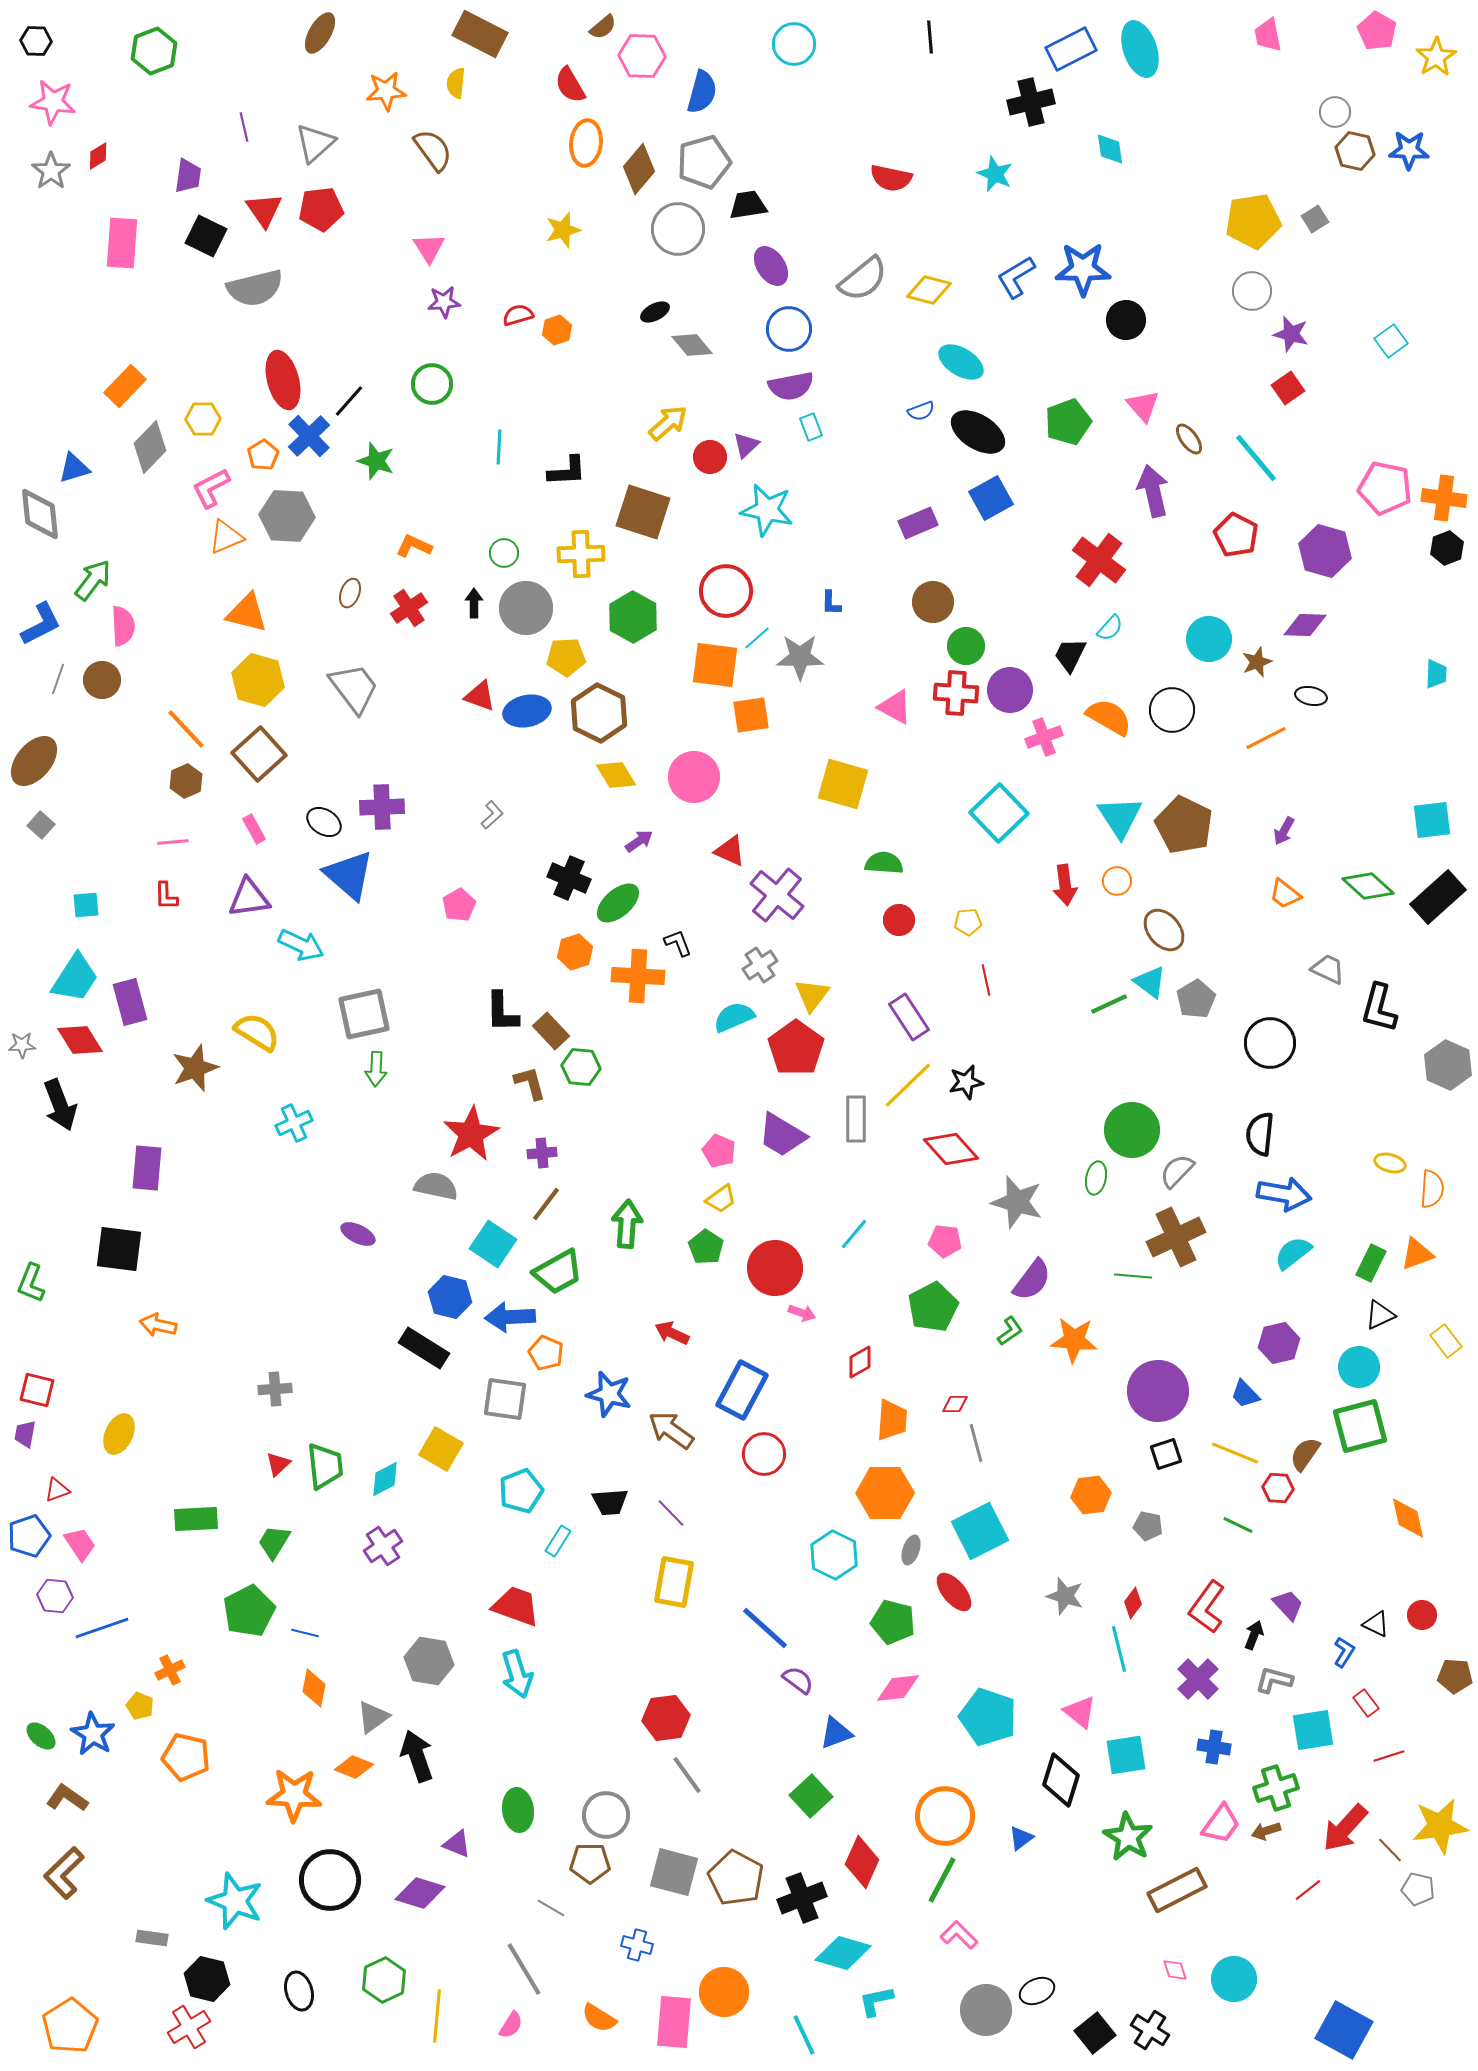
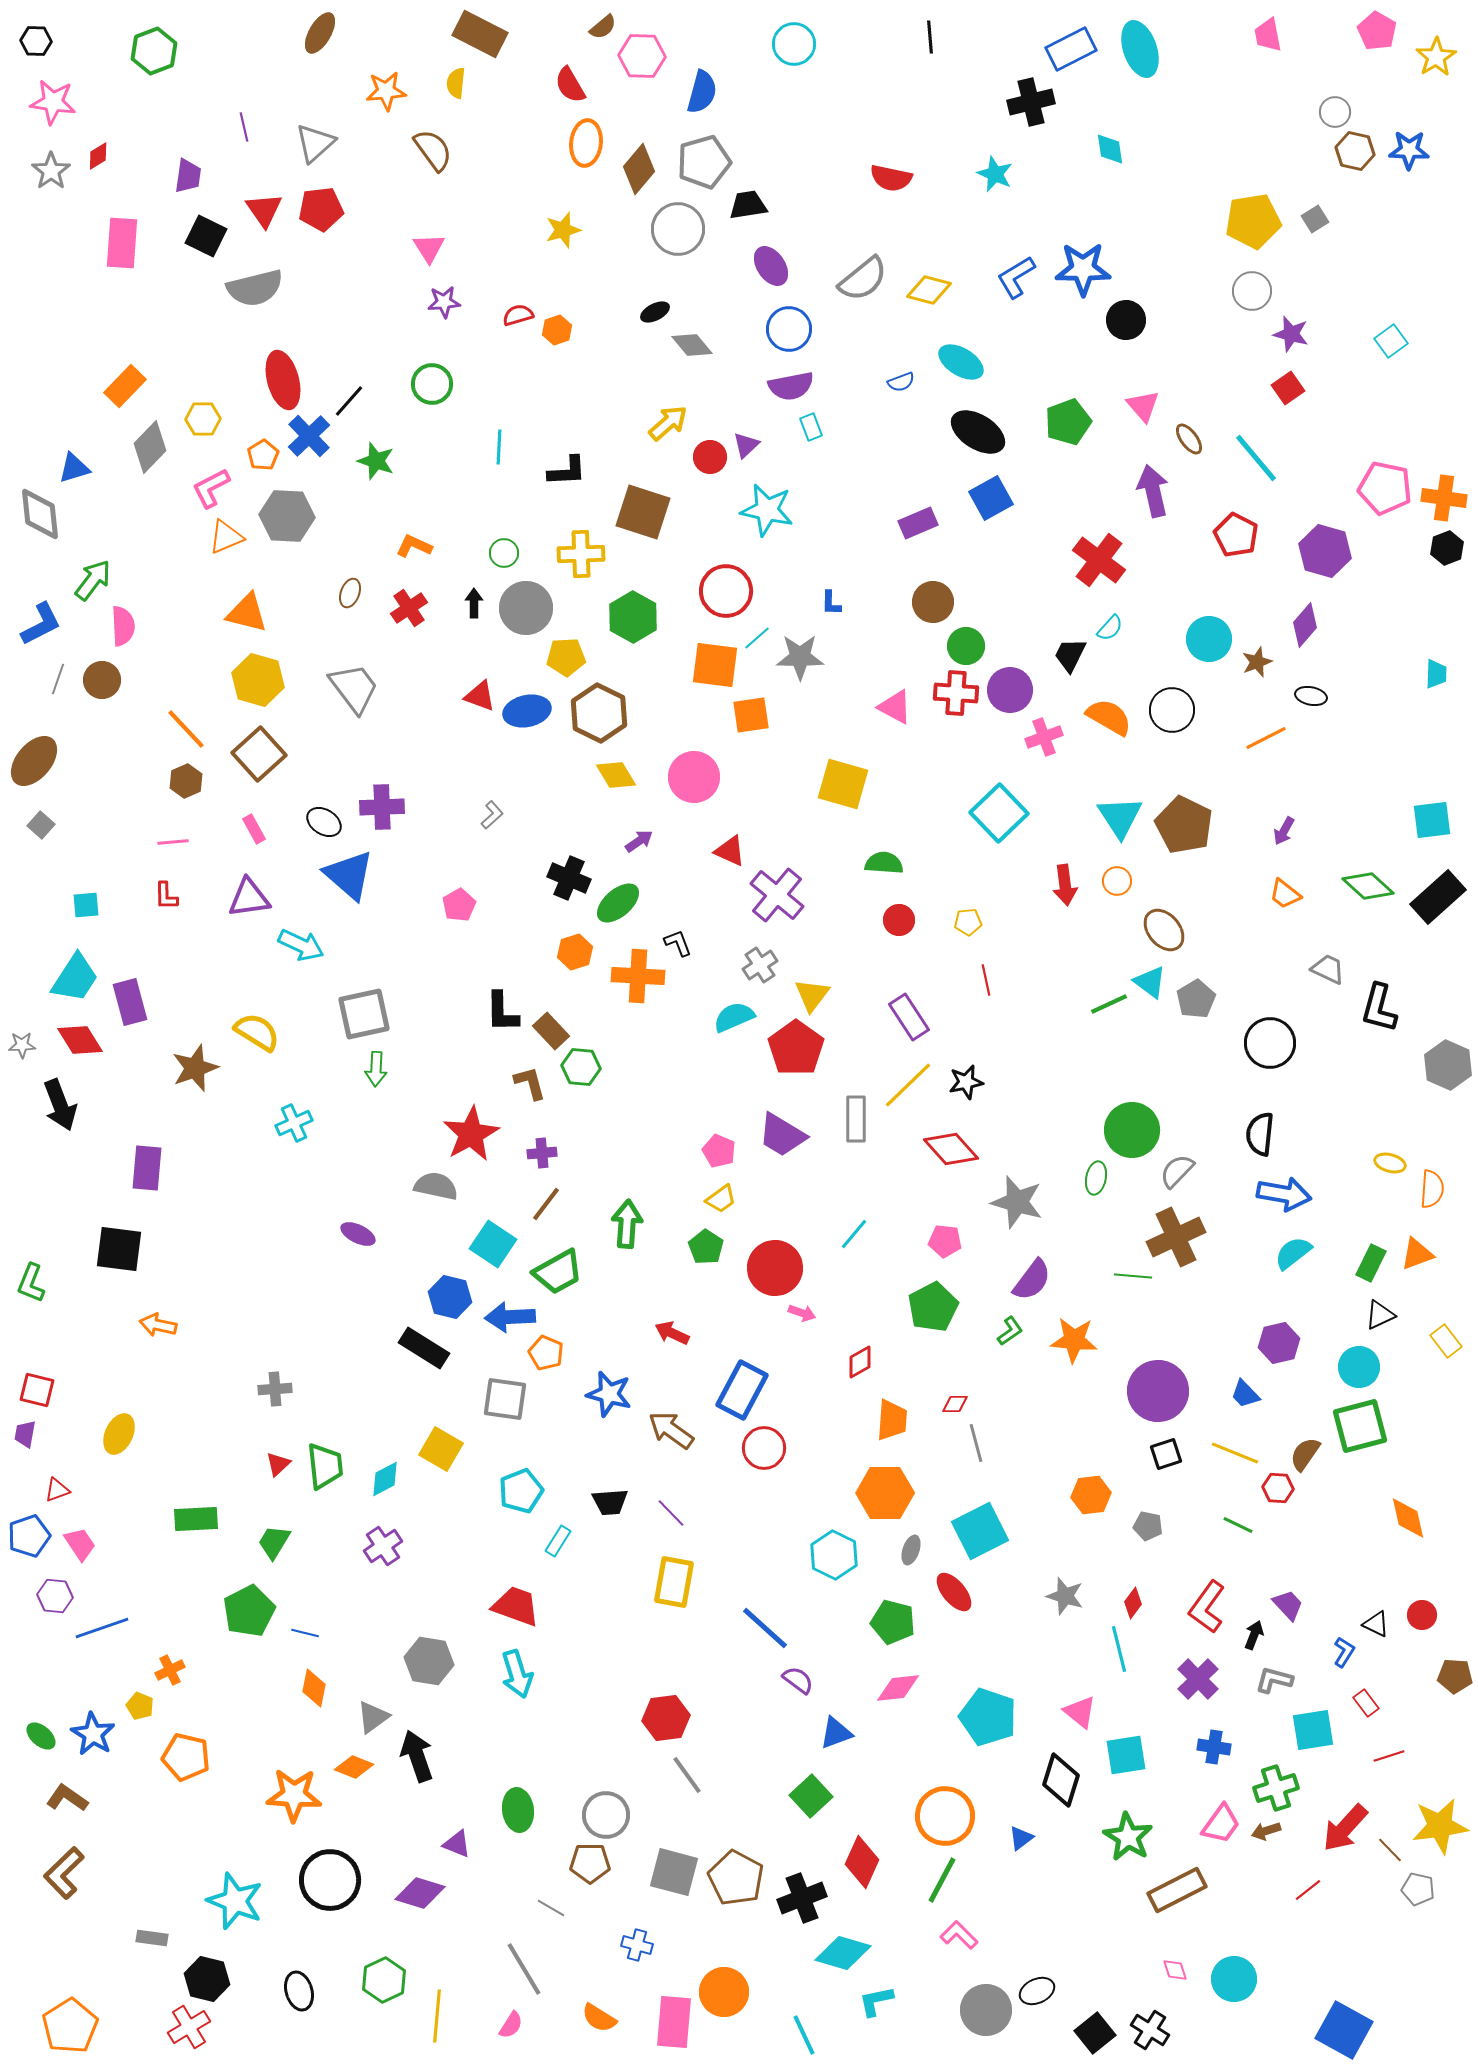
blue semicircle at (921, 411): moved 20 px left, 29 px up
purple diamond at (1305, 625): rotated 51 degrees counterclockwise
red circle at (764, 1454): moved 6 px up
